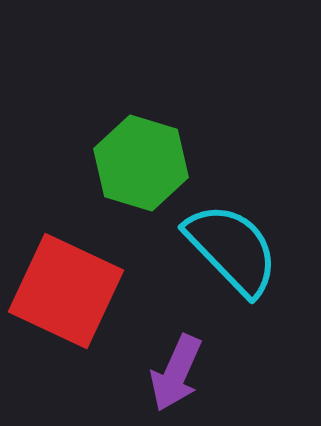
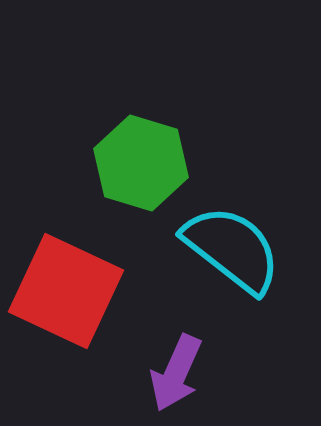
cyan semicircle: rotated 8 degrees counterclockwise
